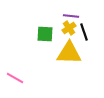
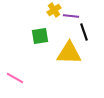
yellow cross: moved 15 px left, 18 px up
green square: moved 5 px left, 2 px down; rotated 12 degrees counterclockwise
